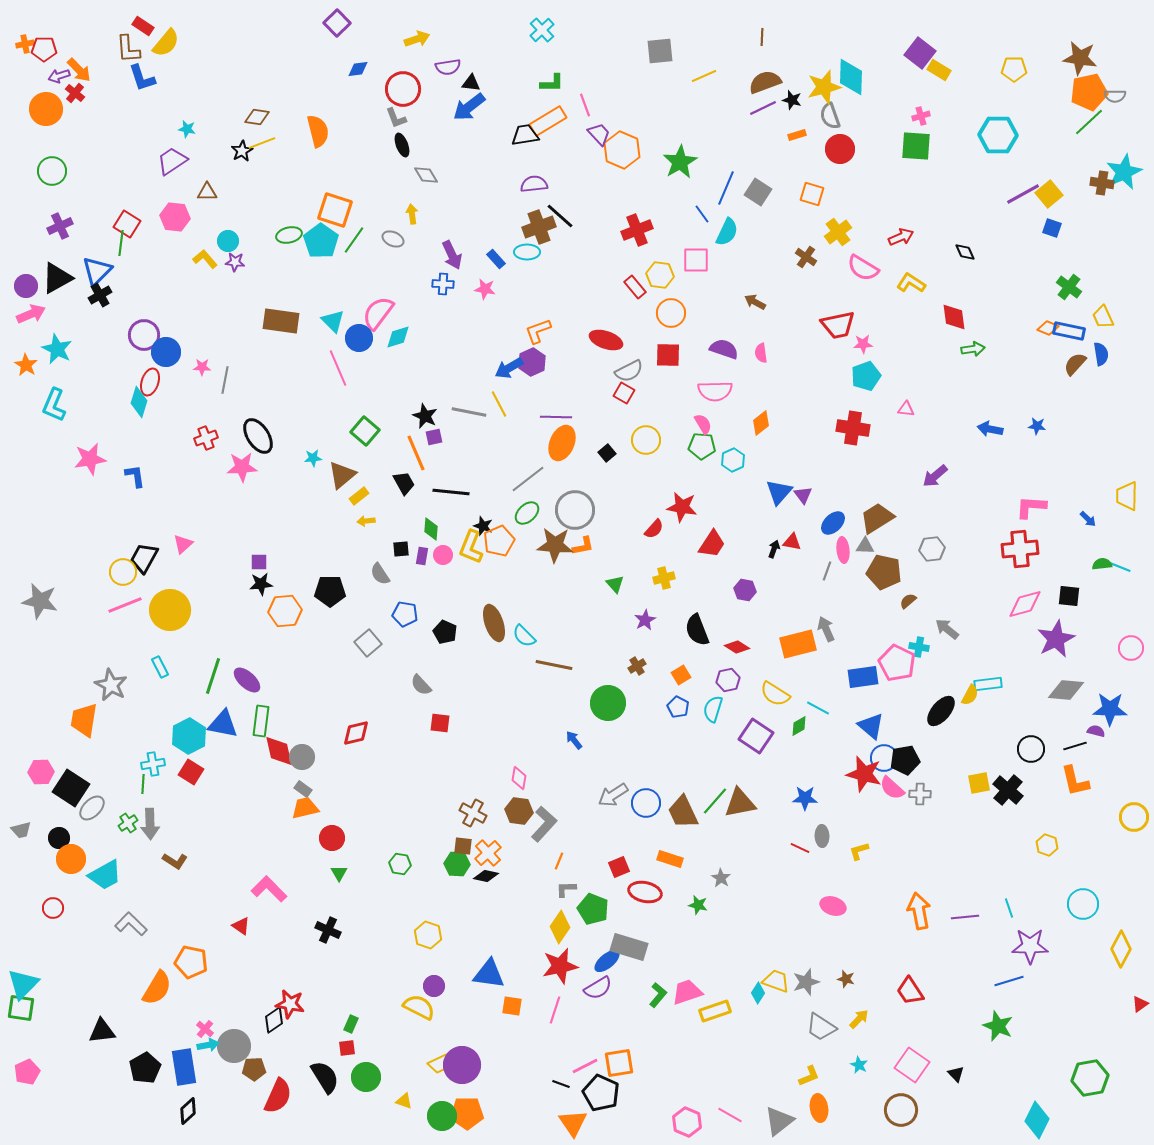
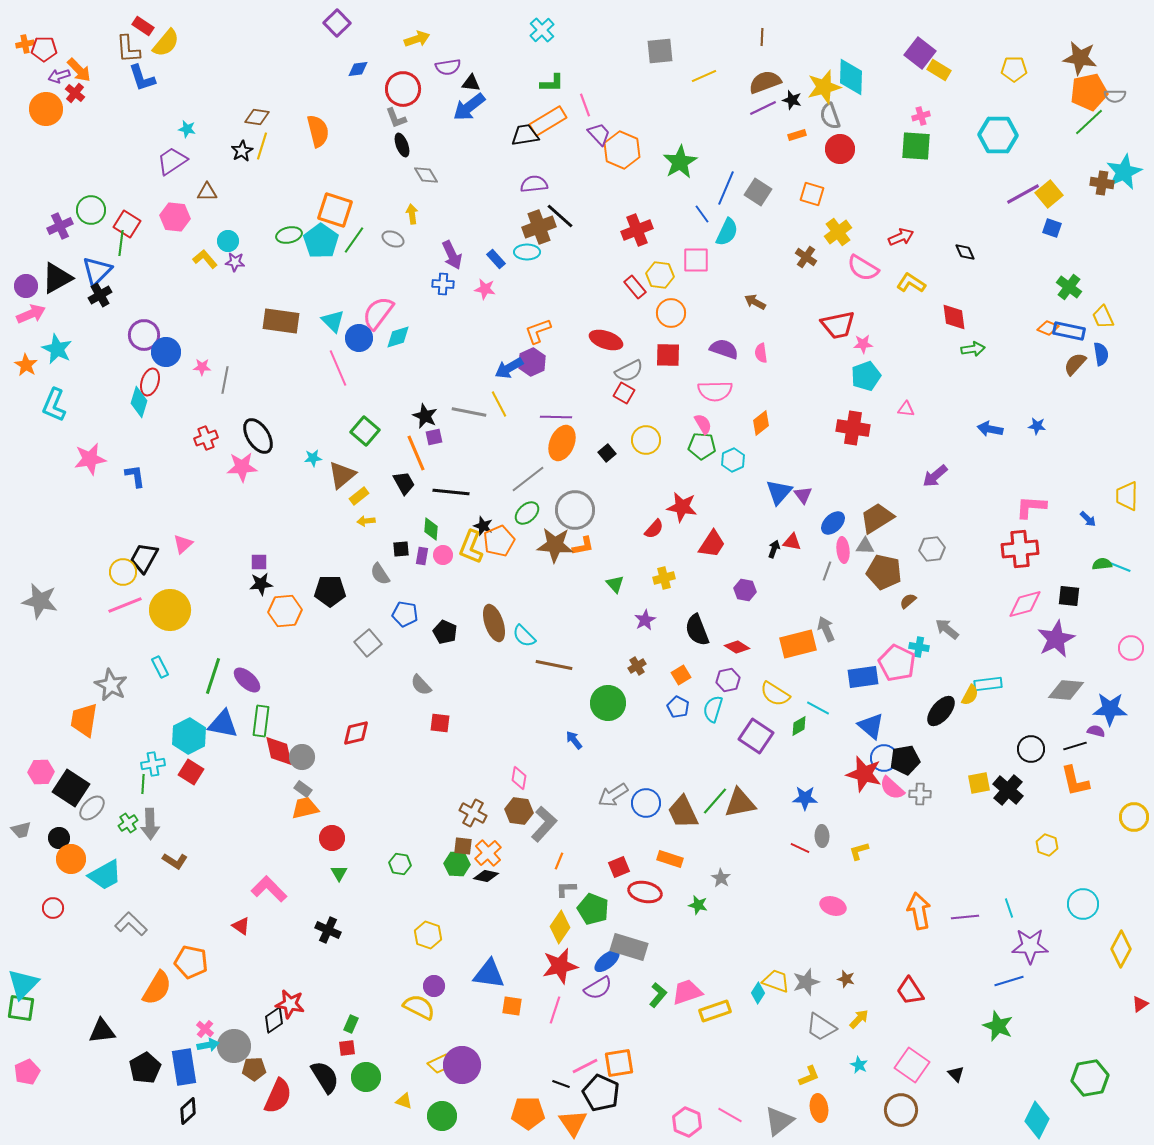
yellow line at (262, 143): moved 3 px down; rotated 52 degrees counterclockwise
green circle at (52, 171): moved 39 px right, 39 px down
orange pentagon at (467, 1113): moved 61 px right
